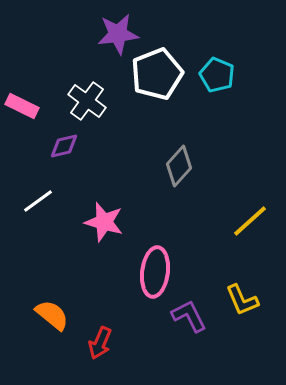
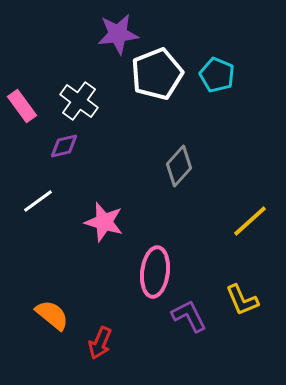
white cross: moved 8 px left
pink rectangle: rotated 28 degrees clockwise
